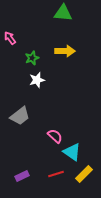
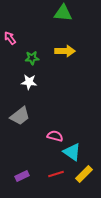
green star: rotated 16 degrees clockwise
white star: moved 8 px left, 2 px down; rotated 21 degrees clockwise
pink semicircle: rotated 28 degrees counterclockwise
